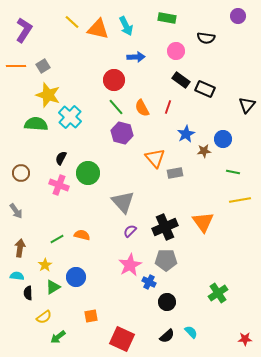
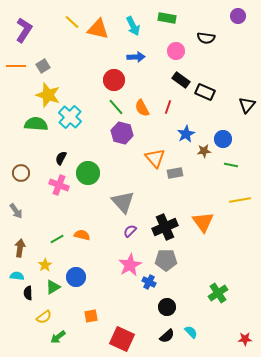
cyan arrow at (126, 26): moved 7 px right
black rectangle at (205, 89): moved 3 px down
green line at (233, 172): moved 2 px left, 7 px up
black circle at (167, 302): moved 5 px down
